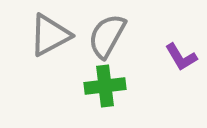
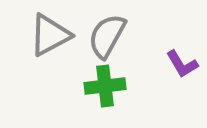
purple L-shape: moved 1 px right, 7 px down
